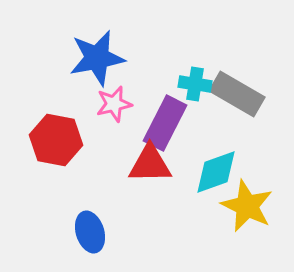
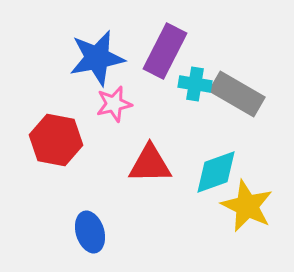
purple rectangle: moved 72 px up
